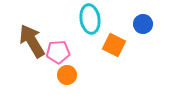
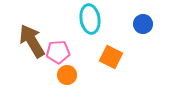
orange square: moved 3 px left, 12 px down
